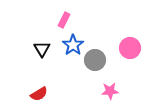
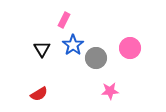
gray circle: moved 1 px right, 2 px up
